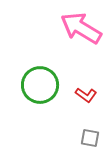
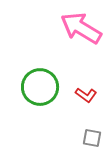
green circle: moved 2 px down
gray square: moved 2 px right
